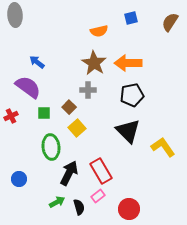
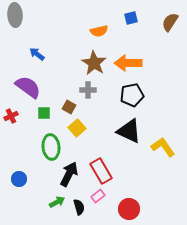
blue arrow: moved 8 px up
brown square: rotated 16 degrees counterclockwise
black triangle: moved 1 px right; rotated 20 degrees counterclockwise
black arrow: moved 1 px down
